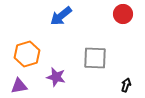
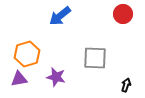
blue arrow: moved 1 px left
purple triangle: moved 7 px up
